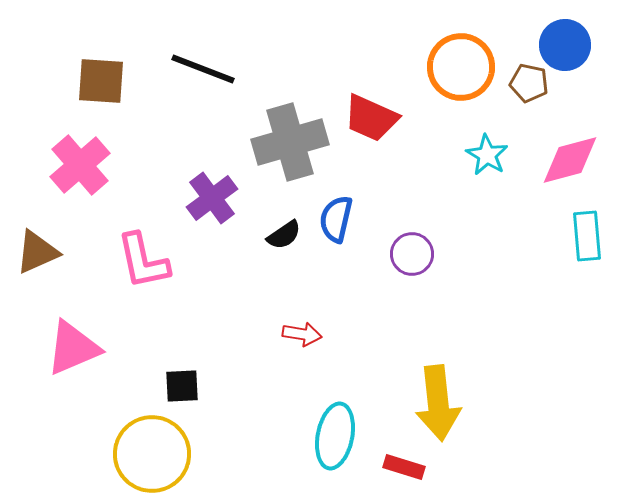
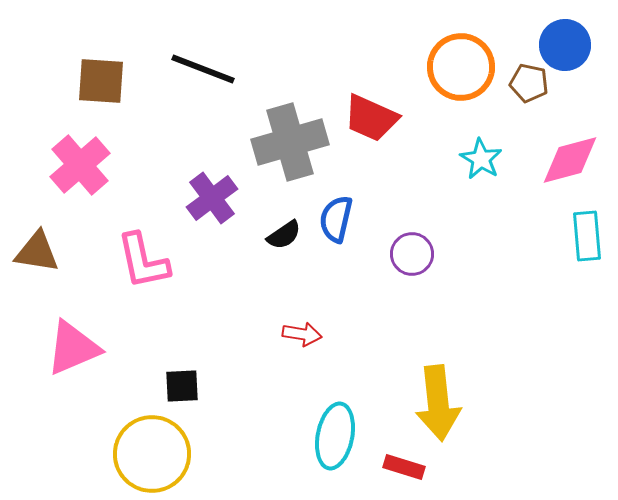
cyan star: moved 6 px left, 4 px down
brown triangle: rotated 33 degrees clockwise
